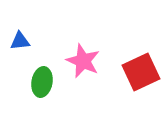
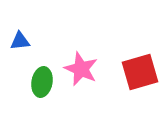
pink star: moved 2 px left, 8 px down
red square: moved 1 px left; rotated 9 degrees clockwise
